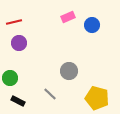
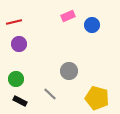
pink rectangle: moved 1 px up
purple circle: moved 1 px down
green circle: moved 6 px right, 1 px down
black rectangle: moved 2 px right
